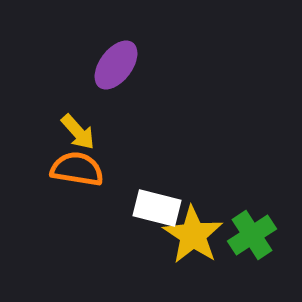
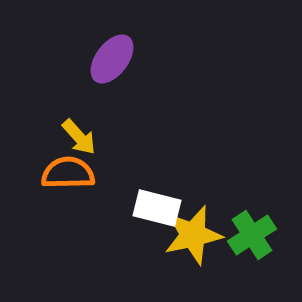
purple ellipse: moved 4 px left, 6 px up
yellow arrow: moved 1 px right, 5 px down
orange semicircle: moved 9 px left, 4 px down; rotated 10 degrees counterclockwise
yellow star: rotated 26 degrees clockwise
